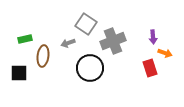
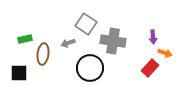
gray cross: rotated 30 degrees clockwise
brown ellipse: moved 2 px up
red rectangle: rotated 60 degrees clockwise
